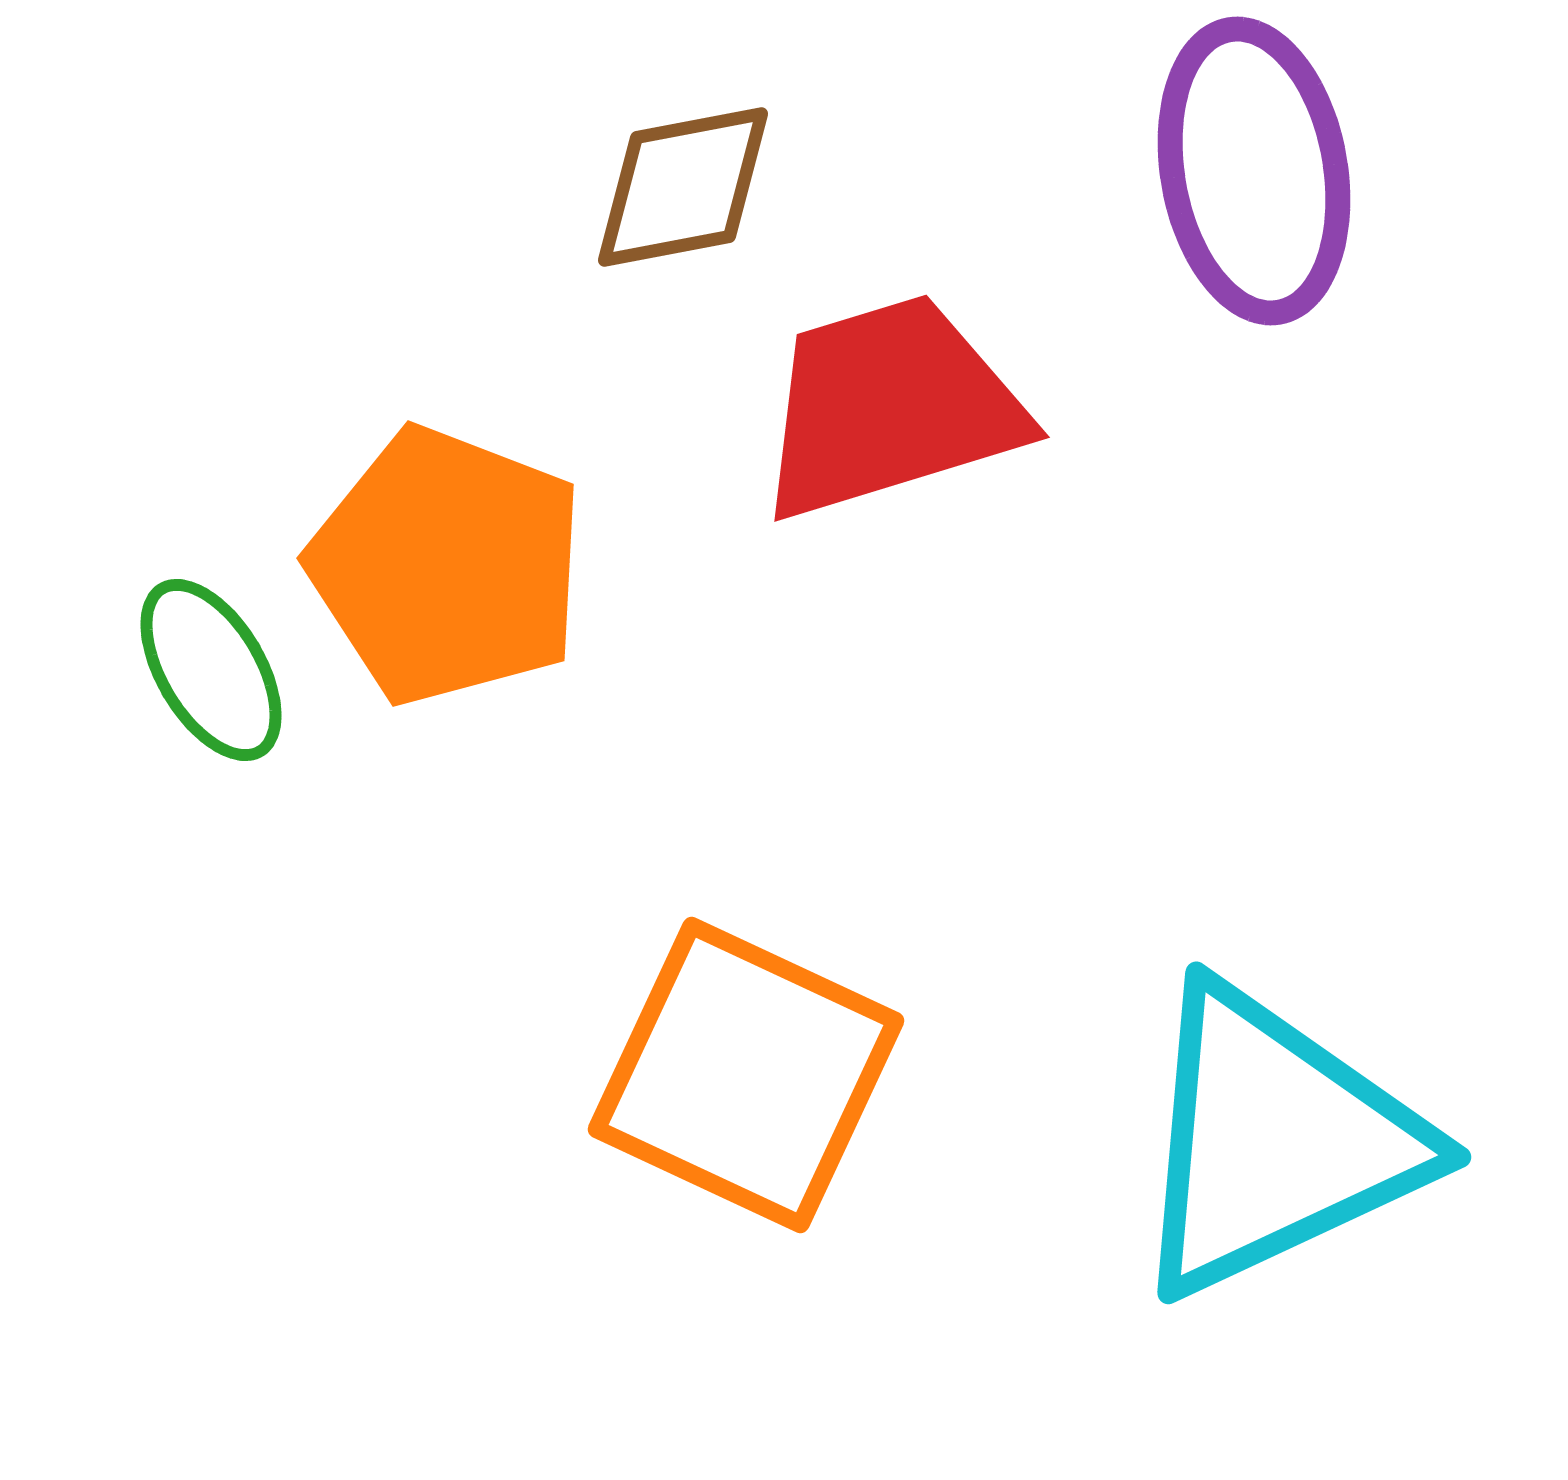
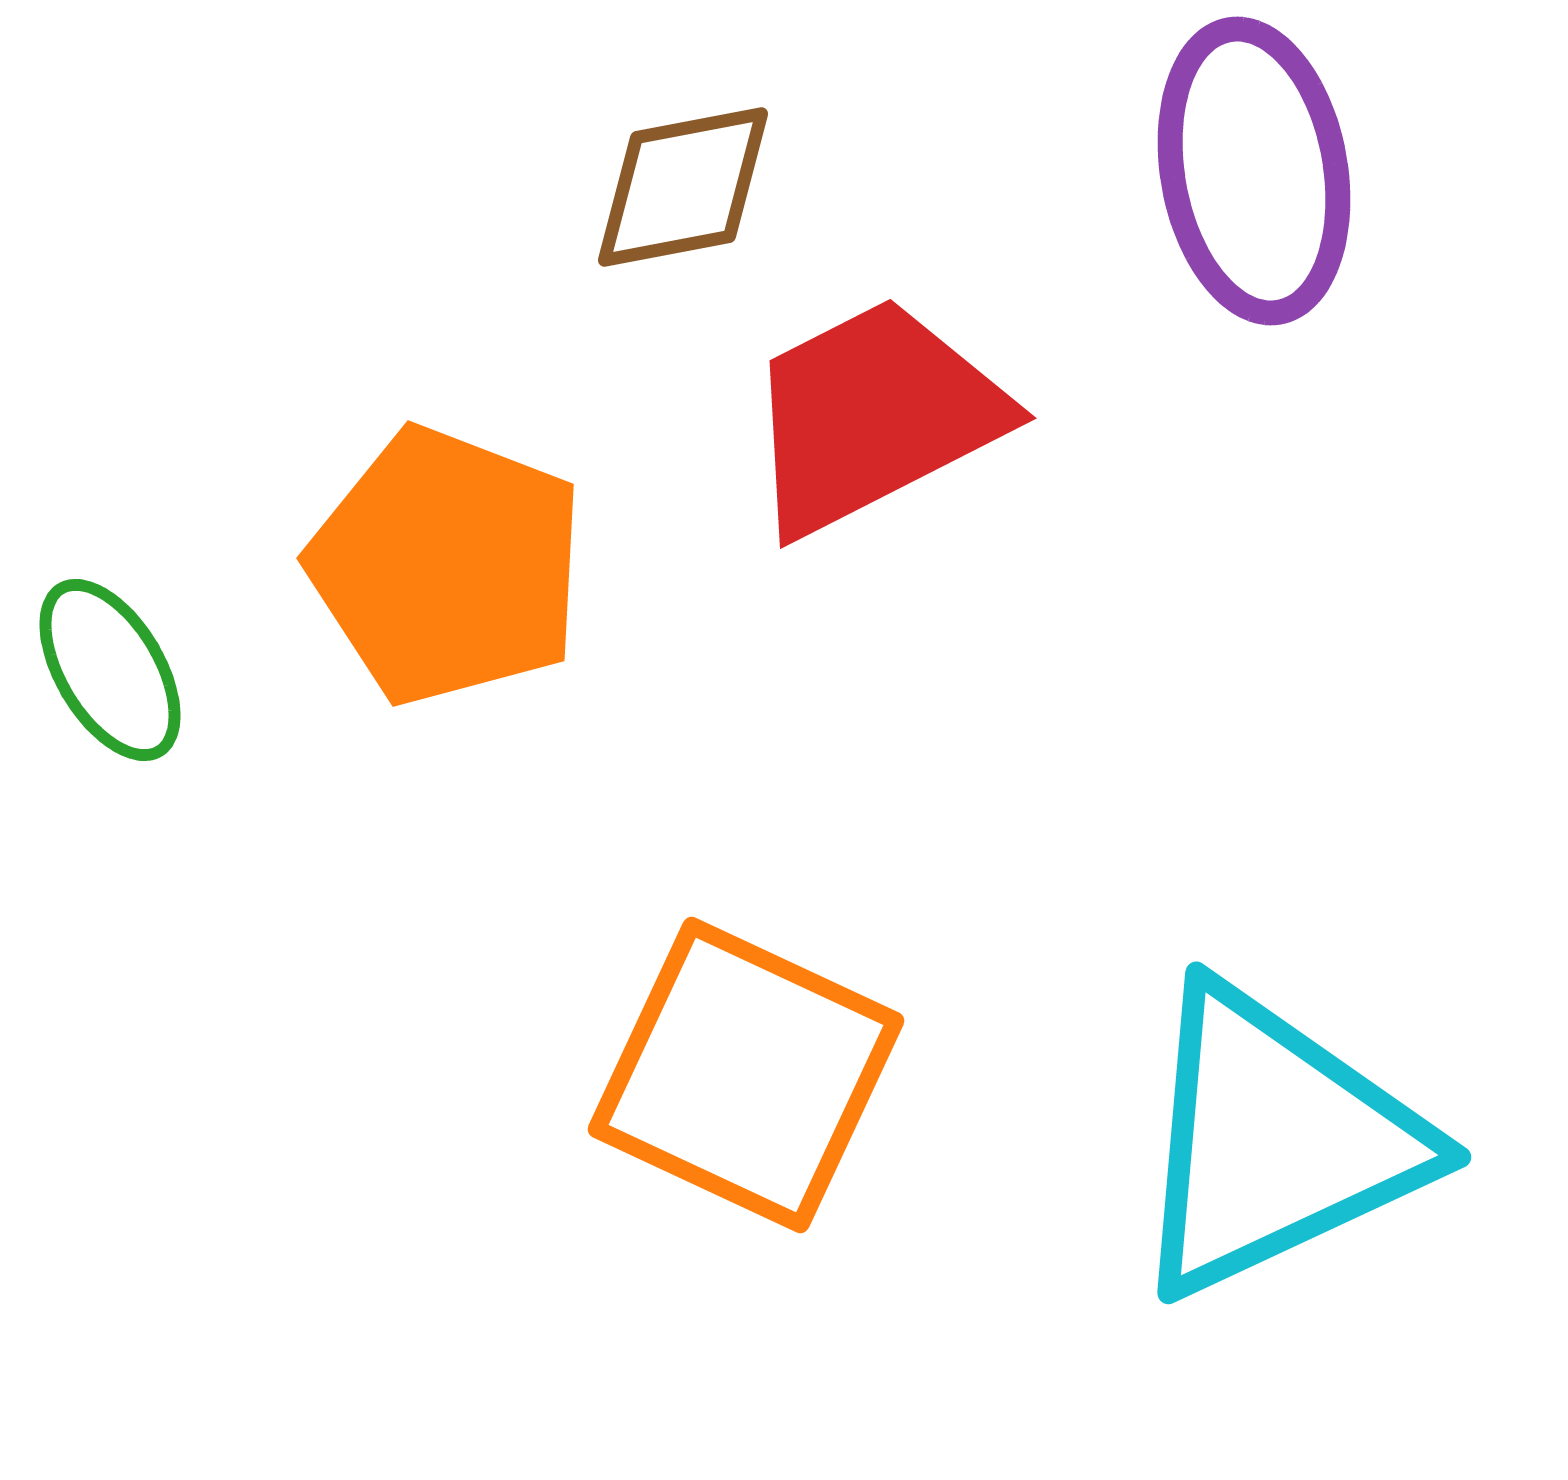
red trapezoid: moved 16 px left, 9 px down; rotated 10 degrees counterclockwise
green ellipse: moved 101 px left
